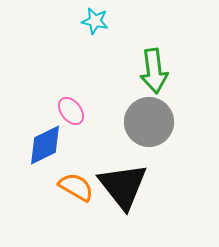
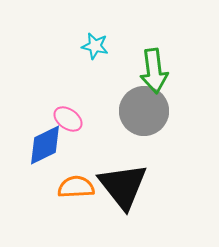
cyan star: moved 25 px down
pink ellipse: moved 3 px left, 8 px down; rotated 16 degrees counterclockwise
gray circle: moved 5 px left, 11 px up
orange semicircle: rotated 33 degrees counterclockwise
